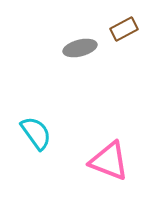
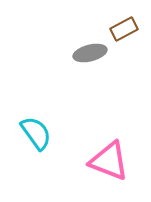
gray ellipse: moved 10 px right, 5 px down
